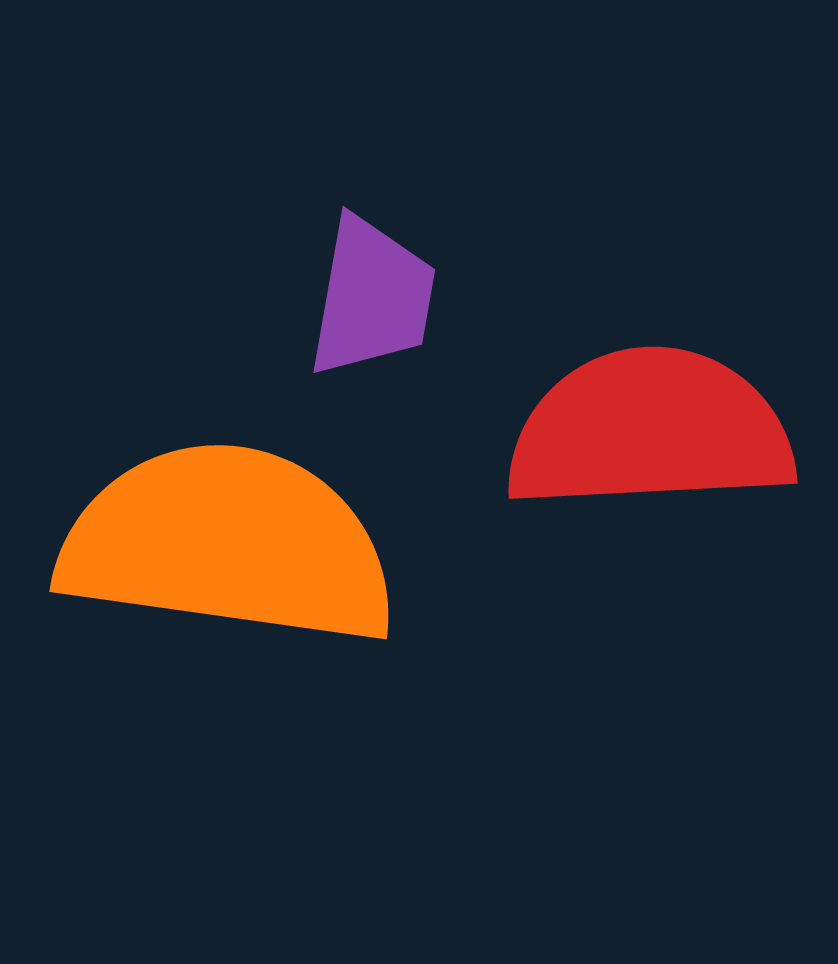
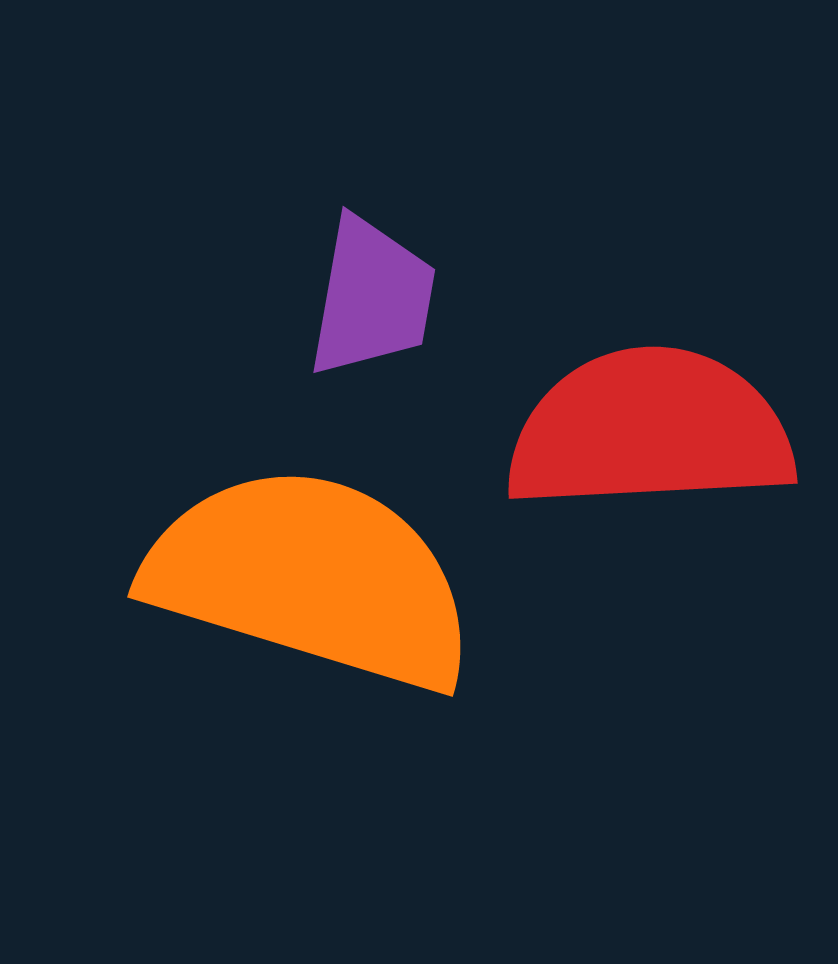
orange semicircle: moved 83 px right, 34 px down; rotated 9 degrees clockwise
